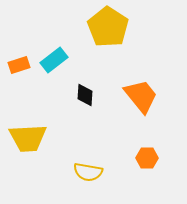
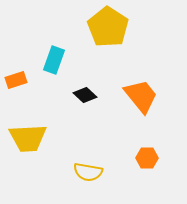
cyan rectangle: rotated 32 degrees counterclockwise
orange rectangle: moved 3 px left, 15 px down
black diamond: rotated 50 degrees counterclockwise
